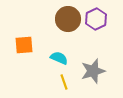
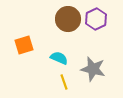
orange square: rotated 12 degrees counterclockwise
gray star: moved 2 px up; rotated 30 degrees clockwise
